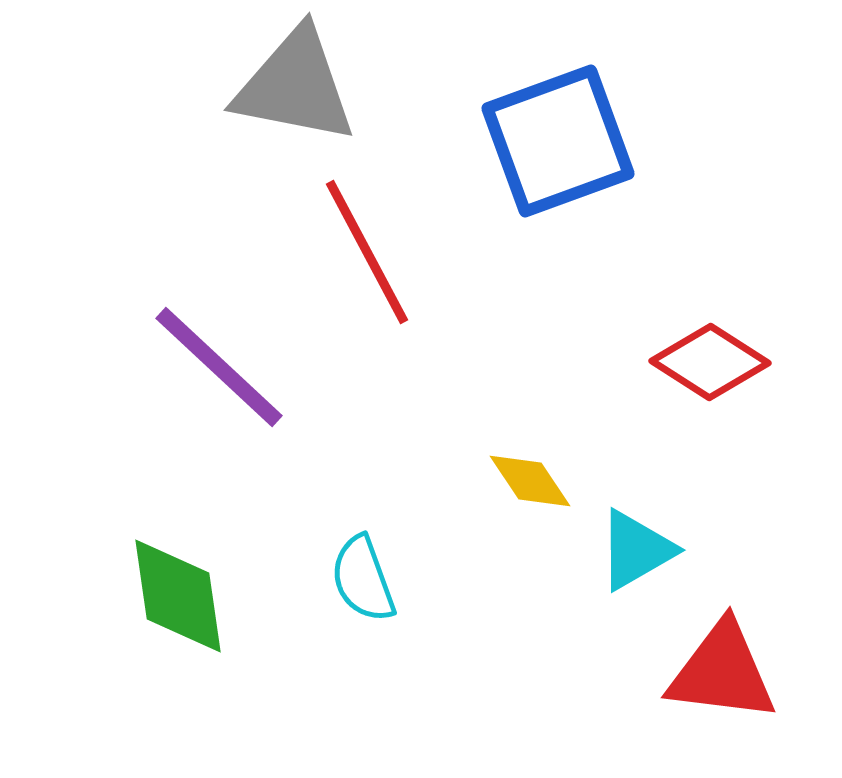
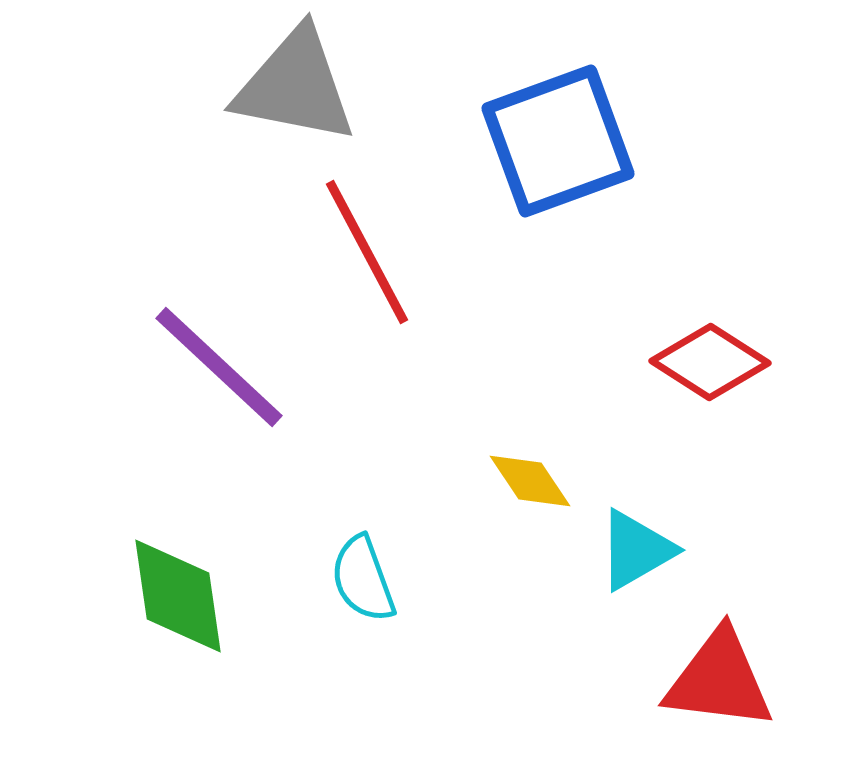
red triangle: moved 3 px left, 8 px down
